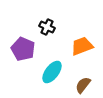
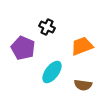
purple pentagon: moved 1 px up
brown semicircle: rotated 120 degrees counterclockwise
